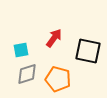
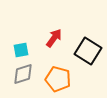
black square: rotated 20 degrees clockwise
gray diamond: moved 4 px left
